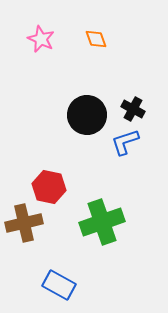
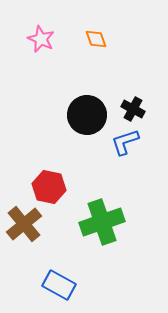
brown cross: moved 1 px down; rotated 27 degrees counterclockwise
